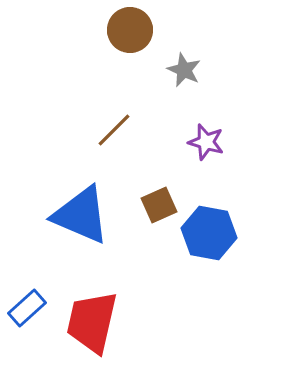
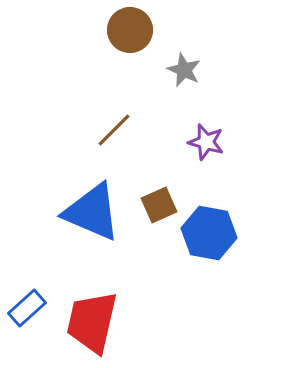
blue triangle: moved 11 px right, 3 px up
